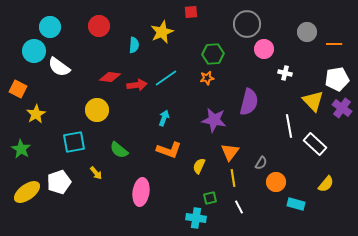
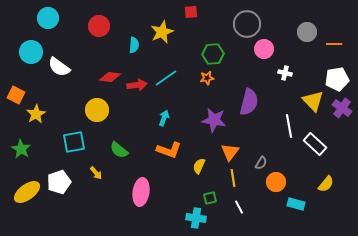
cyan circle at (50, 27): moved 2 px left, 9 px up
cyan circle at (34, 51): moved 3 px left, 1 px down
orange square at (18, 89): moved 2 px left, 6 px down
